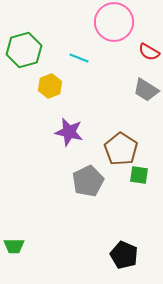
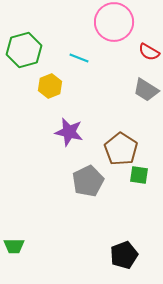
black pentagon: rotated 28 degrees clockwise
